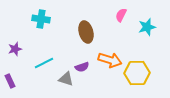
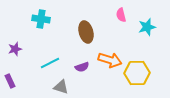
pink semicircle: rotated 40 degrees counterclockwise
cyan line: moved 6 px right
gray triangle: moved 5 px left, 8 px down
